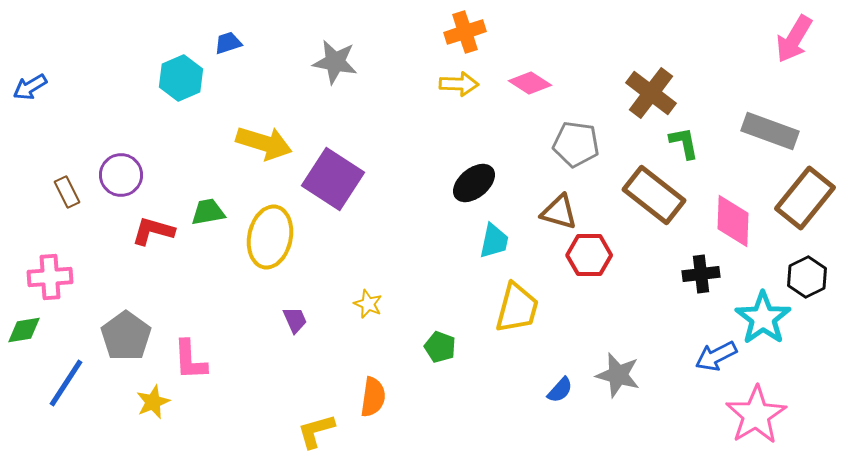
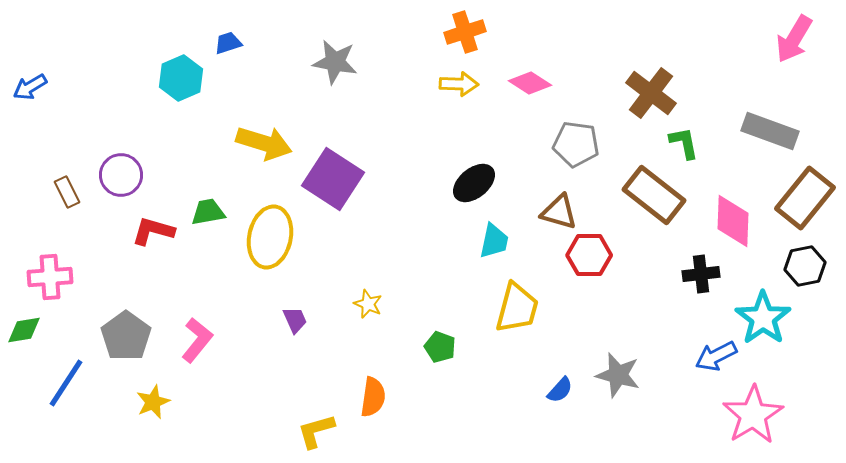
black hexagon at (807, 277): moved 2 px left, 11 px up; rotated 15 degrees clockwise
pink L-shape at (190, 360): moved 7 px right, 20 px up; rotated 138 degrees counterclockwise
pink star at (756, 415): moved 3 px left
